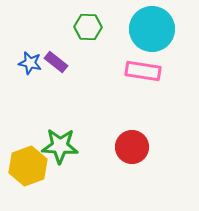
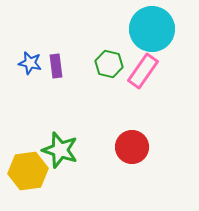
green hexagon: moved 21 px right, 37 px down; rotated 12 degrees clockwise
purple rectangle: moved 4 px down; rotated 45 degrees clockwise
pink rectangle: rotated 64 degrees counterclockwise
green star: moved 4 px down; rotated 15 degrees clockwise
yellow hexagon: moved 5 px down; rotated 12 degrees clockwise
